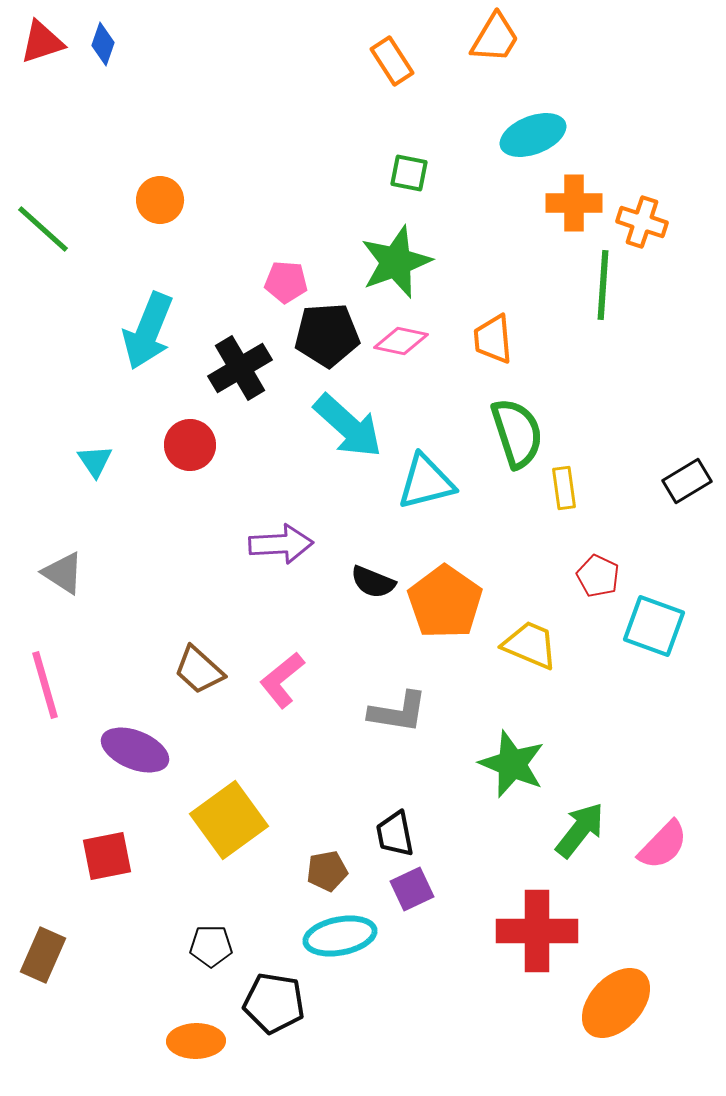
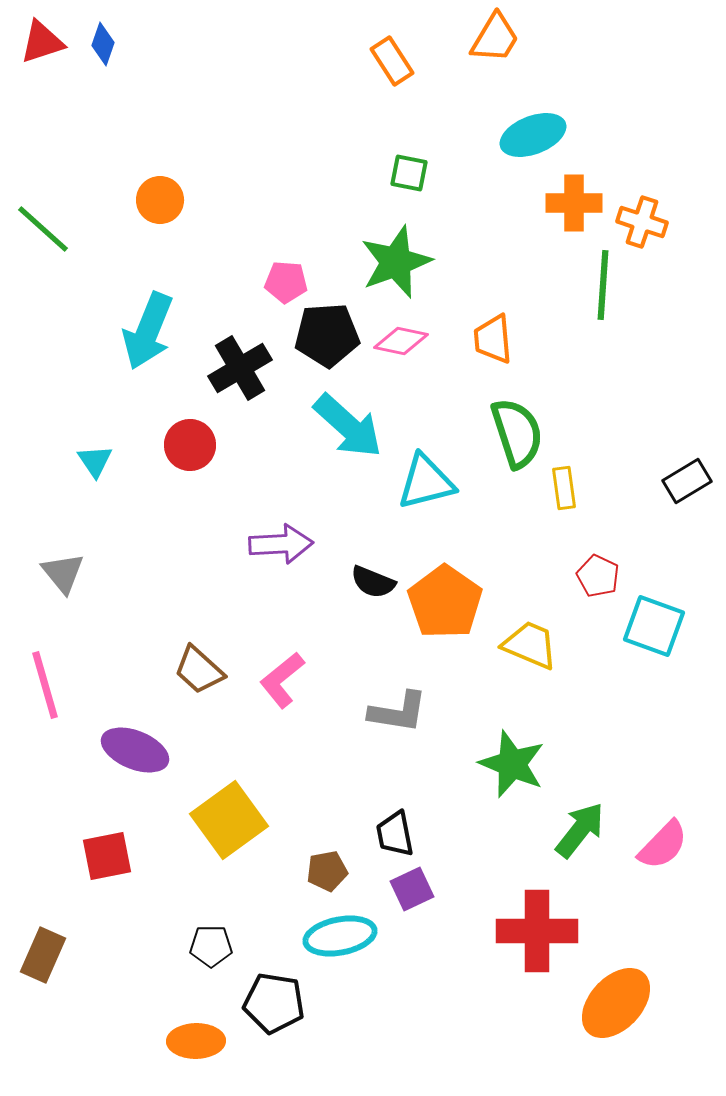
gray triangle at (63, 573): rotated 18 degrees clockwise
